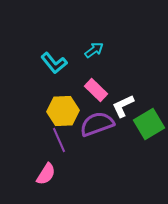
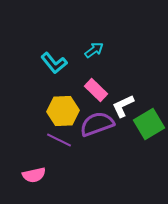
purple line: rotated 40 degrees counterclockwise
pink semicircle: moved 12 px left, 1 px down; rotated 45 degrees clockwise
